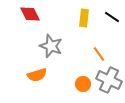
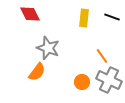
black line: rotated 14 degrees counterclockwise
gray star: moved 3 px left, 2 px down
orange line: moved 3 px right, 2 px down
orange semicircle: moved 3 px up; rotated 36 degrees counterclockwise
orange circle: moved 1 px left, 2 px up
